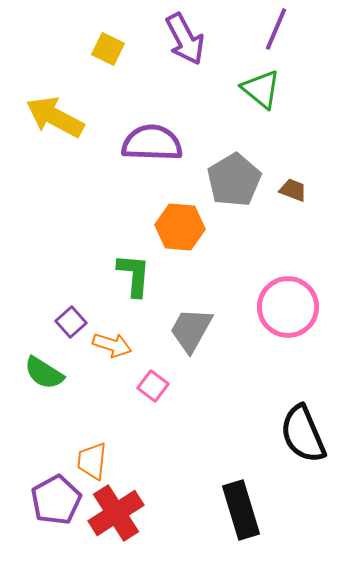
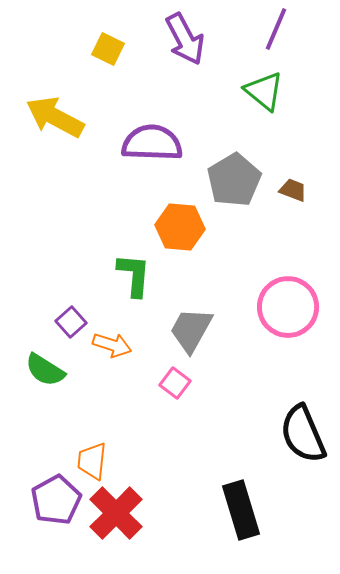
green triangle: moved 3 px right, 2 px down
green semicircle: moved 1 px right, 3 px up
pink square: moved 22 px right, 3 px up
red cross: rotated 12 degrees counterclockwise
